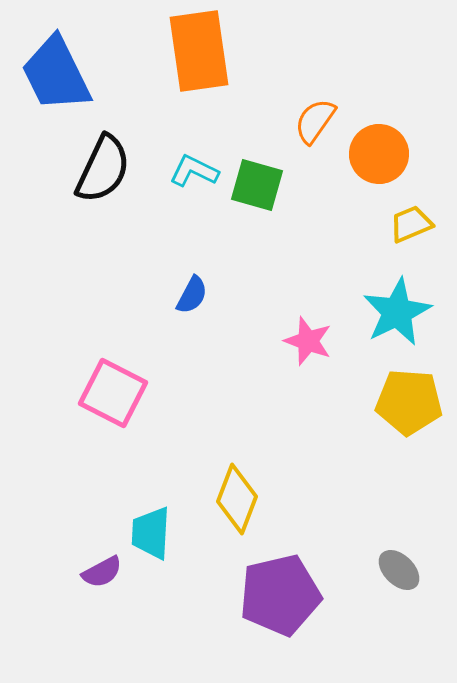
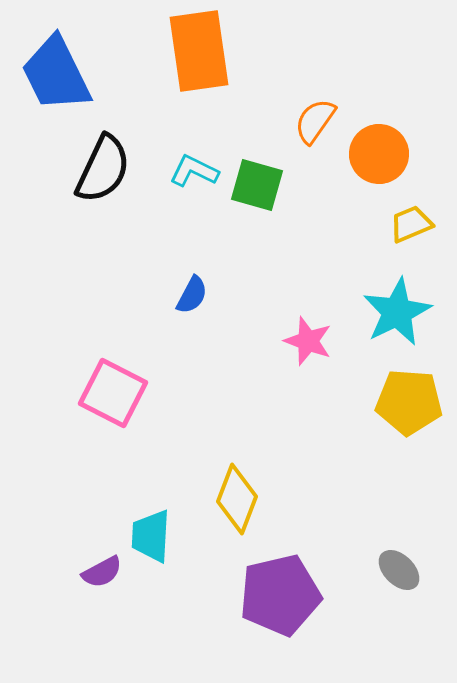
cyan trapezoid: moved 3 px down
